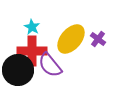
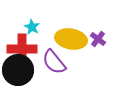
yellow ellipse: rotated 60 degrees clockwise
red cross: moved 10 px left, 2 px up
purple semicircle: moved 4 px right, 3 px up
